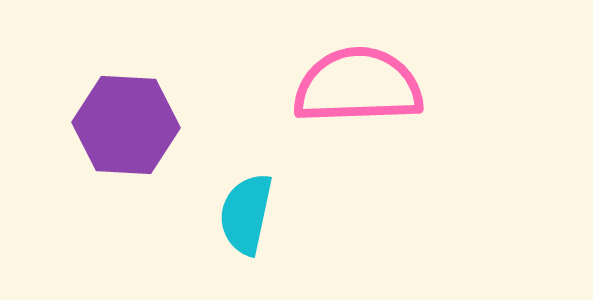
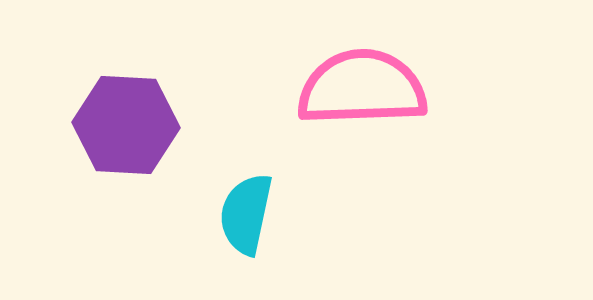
pink semicircle: moved 4 px right, 2 px down
